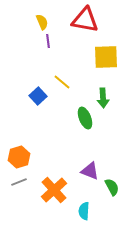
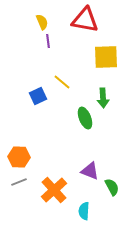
blue square: rotated 18 degrees clockwise
orange hexagon: rotated 20 degrees clockwise
